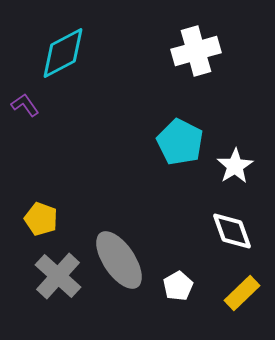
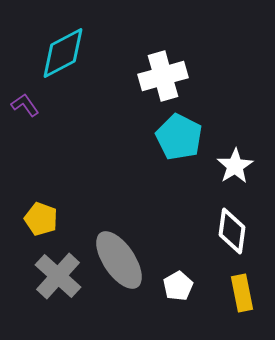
white cross: moved 33 px left, 25 px down
cyan pentagon: moved 1 px left, 5 px up
white diamond: rotated 27 degrees clockwise
yellow rectangle: rotated 57 degrees counterclockwise
